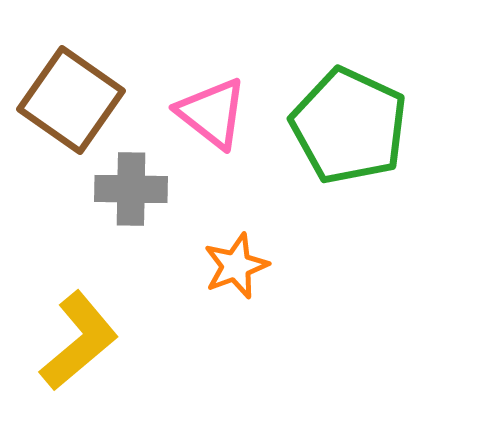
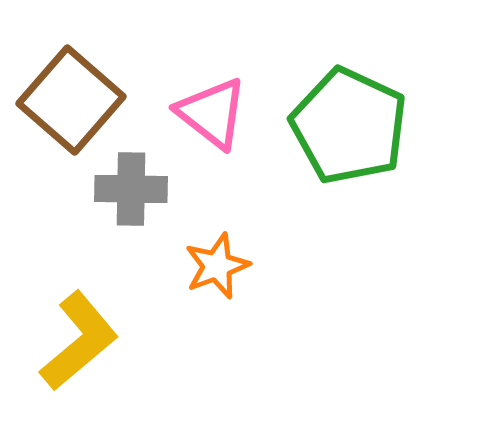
brown square: rotated 6 degrees clockwise
orange star: moved 19 px left
